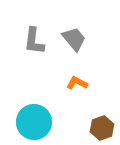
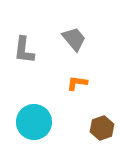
gray L-shape: moved 10 px left, 9 px down
orange L-shape: rotated 20 degrees counterclockwise
